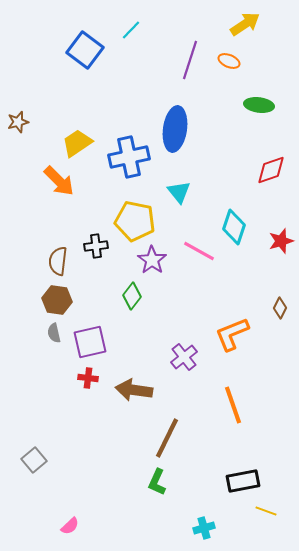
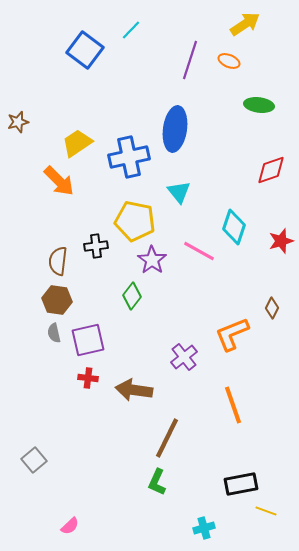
brown diamond: moved 8 px left
purple square: moved 2 px left, 2 px up
black rectangle: moved 2 px left, 3 px down
